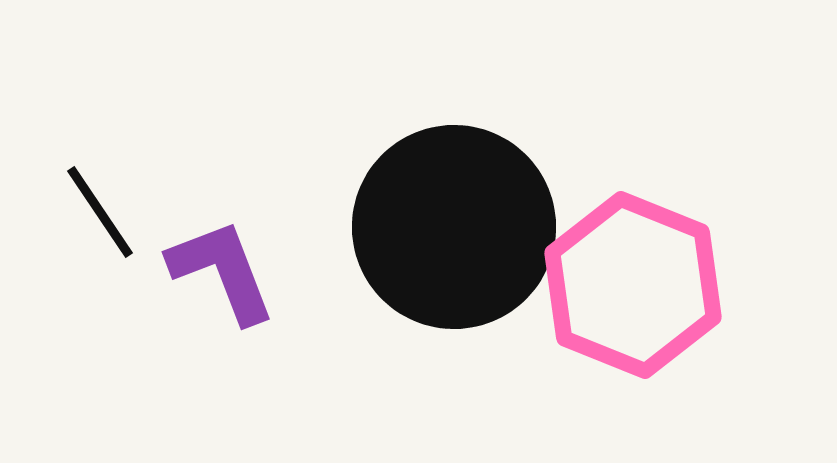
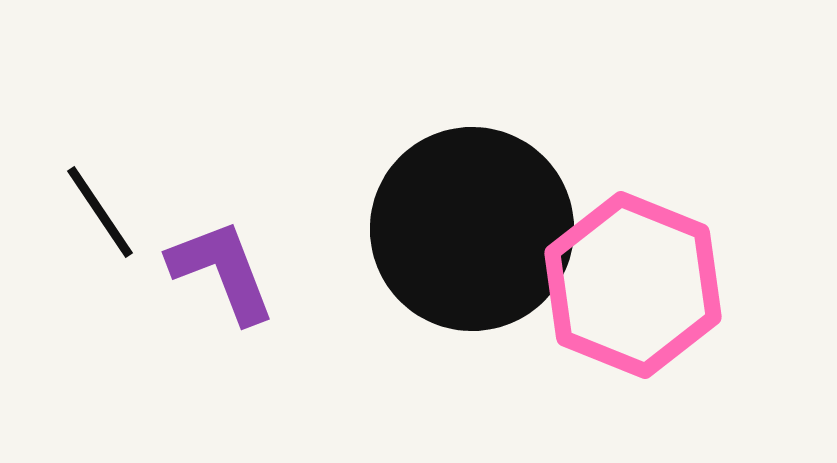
black circle: moved 18 px right, 2 px down
